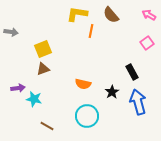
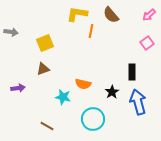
pink arrow: rotated 72 degrees counterclockwise
yellow square: moved 2 px right, 6 px up
black rectangle: rotated 28 degrees clockwise
cyan star: moved 29 px right, 2 px up
cyan circle: moved 6 px right, 3 px down
